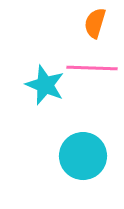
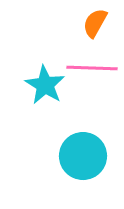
orange semicircle: rotated 12 degrees clockwise
cyan star: rotated 9 degrees clockwise
